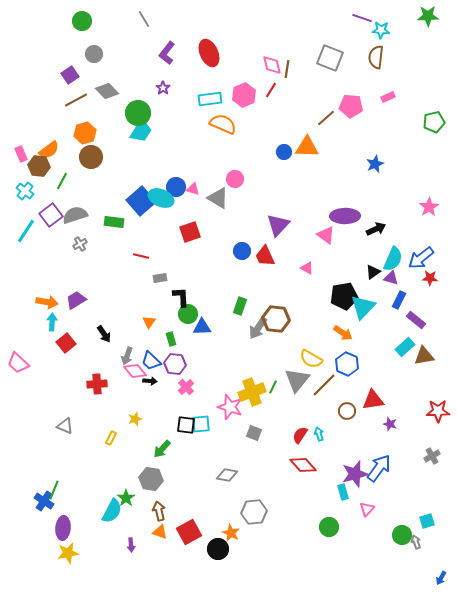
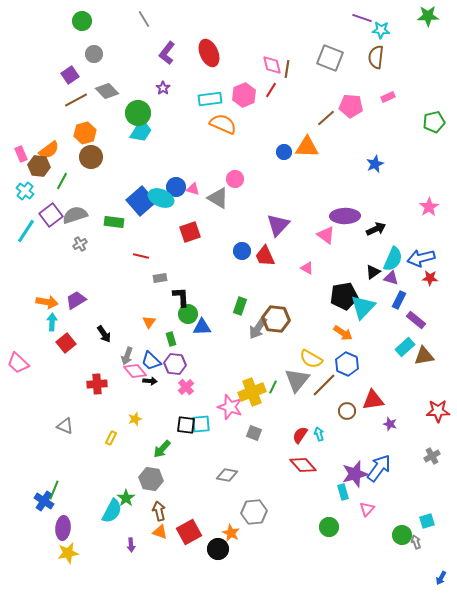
blue arrow at (421, 258): rotated 24 degrees clockwise
